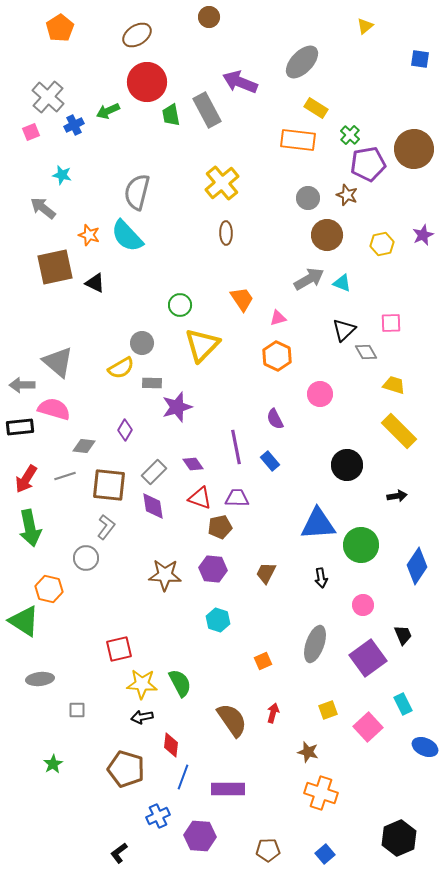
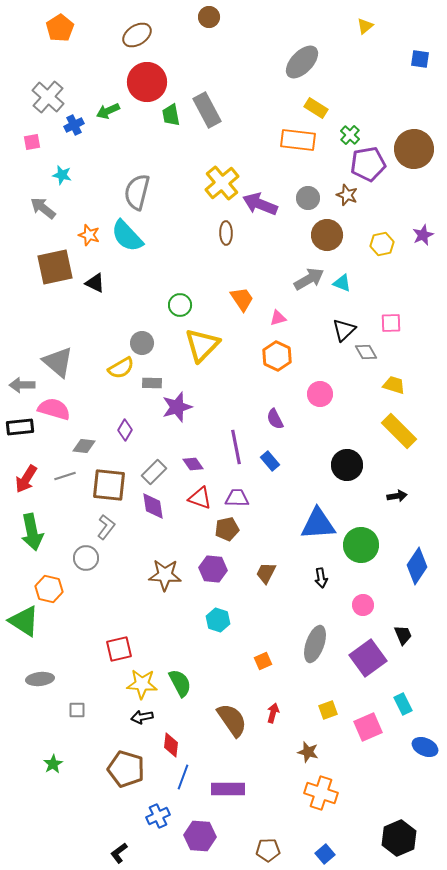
purple arrow at (240, 82): moved 20 px right, 122 px down
pink square at (31, 132): moved 1 px right, 10 px down; rotated 12 degrees clockwise
brown pentagon at (220, 527): moved 7 px right, 2 px down
green arrow at (30, 528): moved 2 px right, 4 px down
pink square at (368, 727): rotated 20 degrees clockwise
